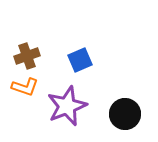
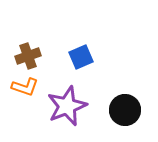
brown cross: moved 1 px right
blue square: moved 1 px right, 3 px up
black circle: moved 4 px up
